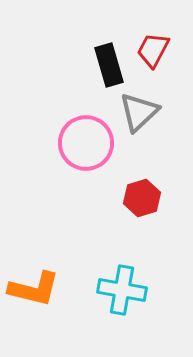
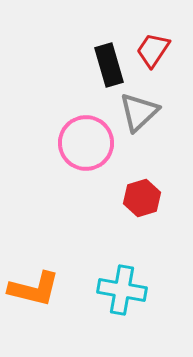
red trapezoid: rotated 6 degrees clockwise
